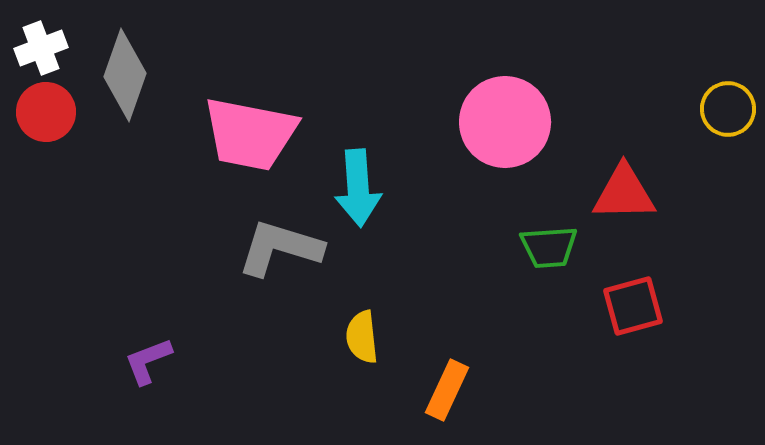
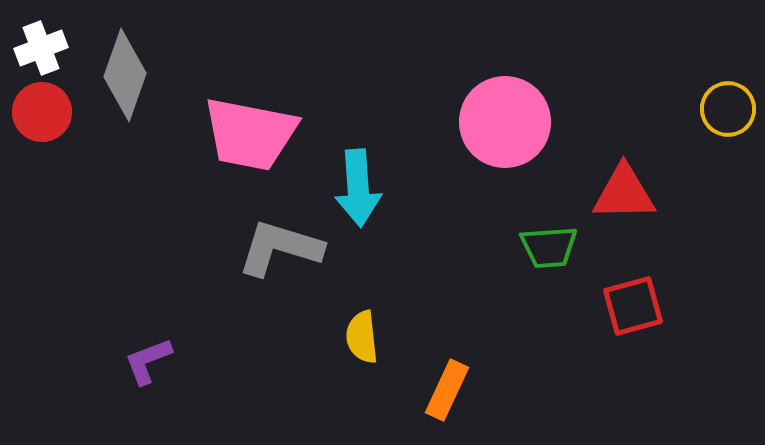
red circle: moved 4 px left
